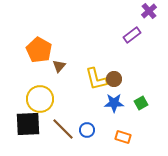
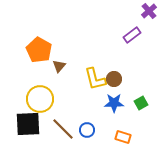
yellow L-shape: moved 1 px left
